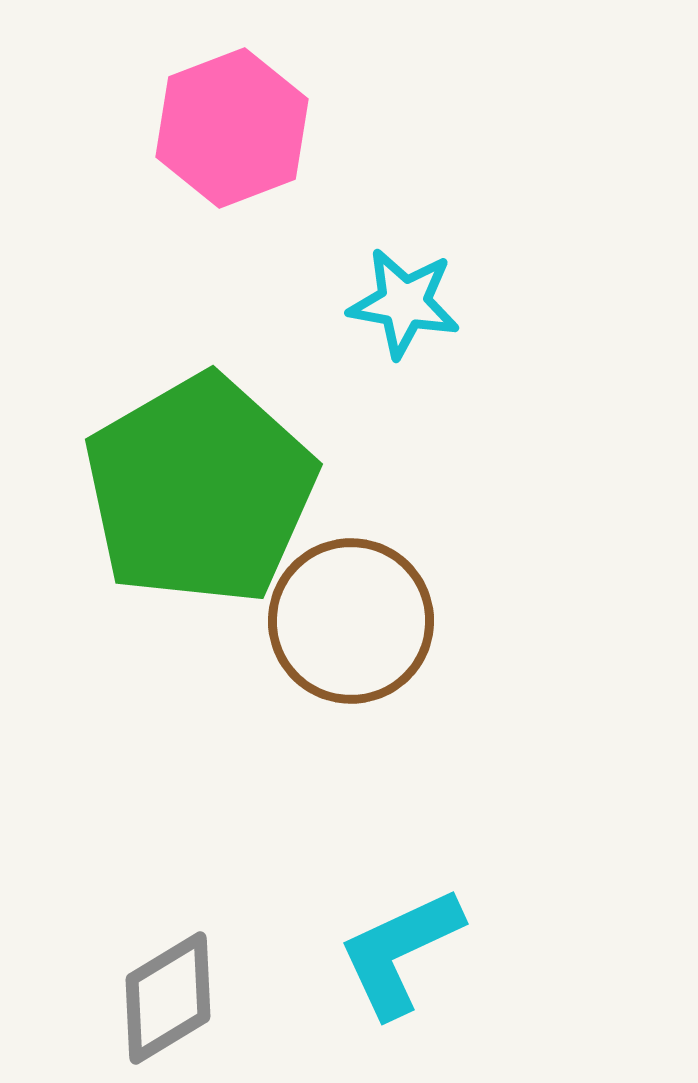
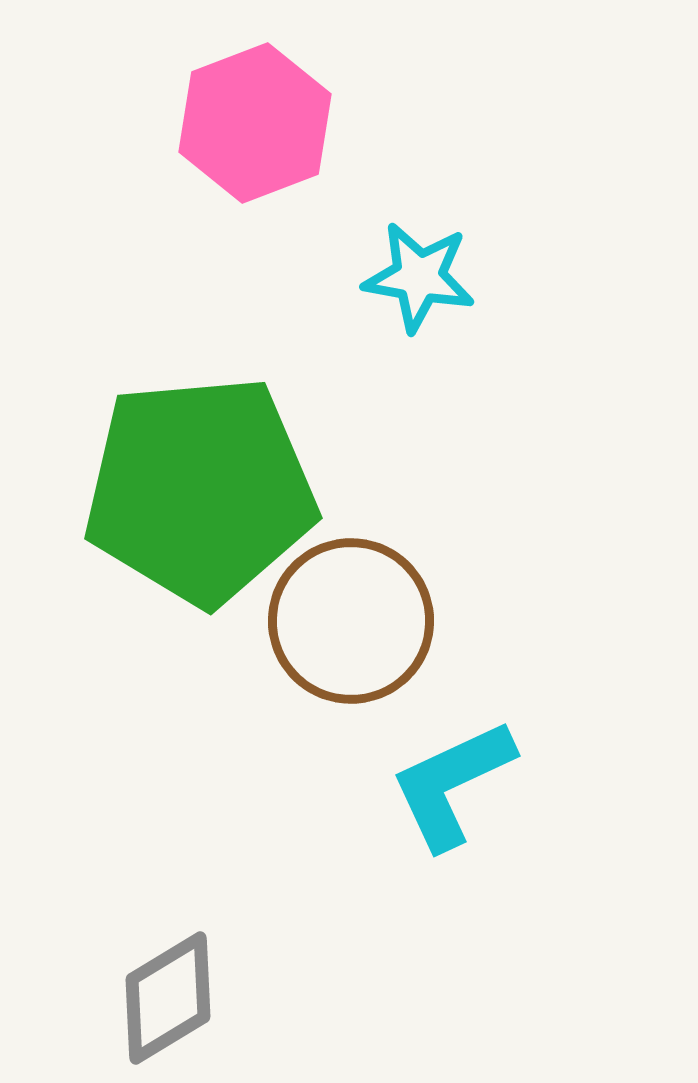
pink hexagon: moved 23 px right, 5 px up
cyan star: moved 15 px right, 26 px up
green pentagon: rotated 25 degrees clockwise
cyan L-shape: moved 52 px right, 168 px up
